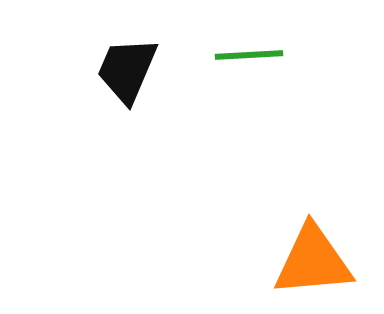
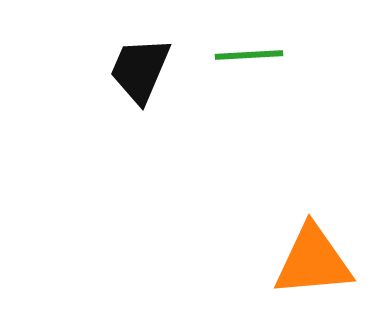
black trapezoid: moved 13 px right
